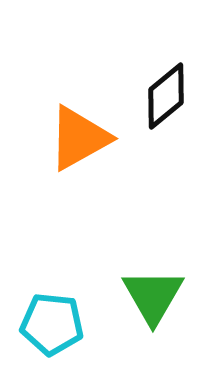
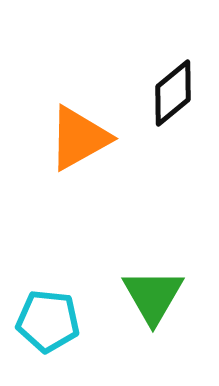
black diamond: moved 7 px right, 3 px up
cyan pentagon: moved 4 px left, 3 px up
